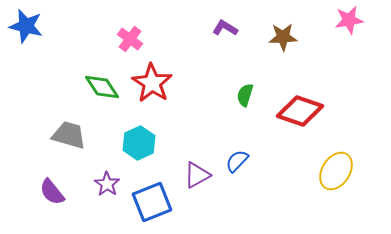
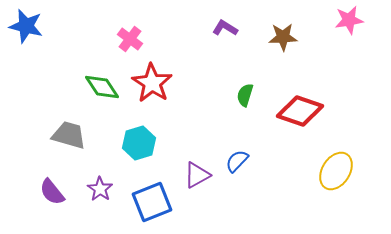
cyan hexagon: rotated 8 degrees clockwise
purple star: moved 7 px left, 5 px down
